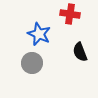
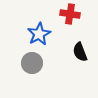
blue star: rotated 20 degrees clockwise
